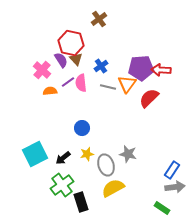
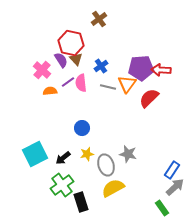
gray arrow: rotated 36 degrees counterclockwise
green rectangle: rotated 21 degrees clockwise
